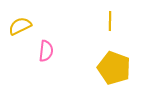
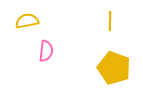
yellow semicircle: moved 7 px right, 5 px up; rotated 15 degrees clockwise
